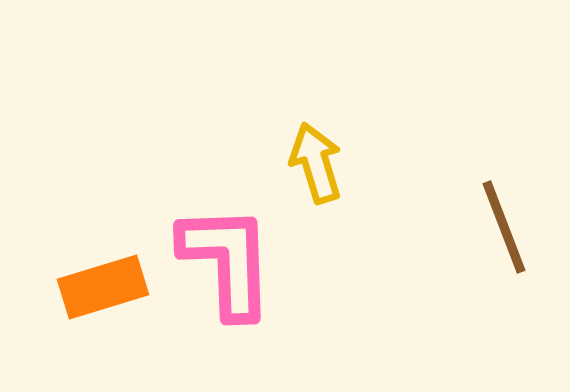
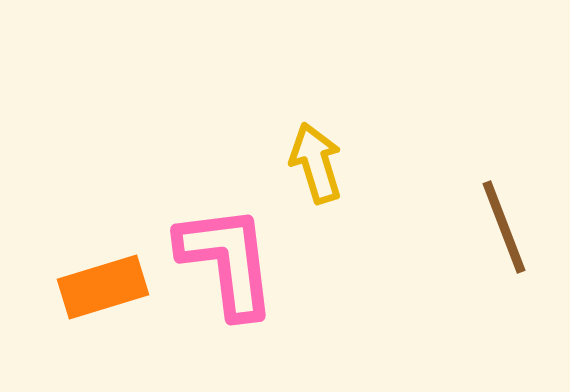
pink L-shape: rotated 5 degrees counterclockwise
